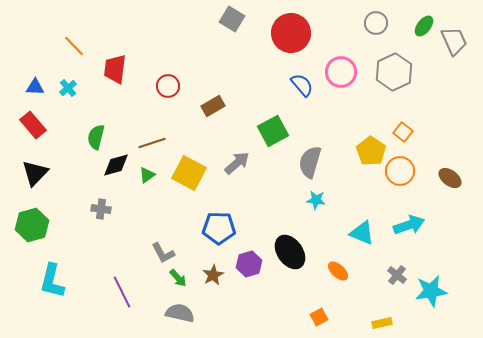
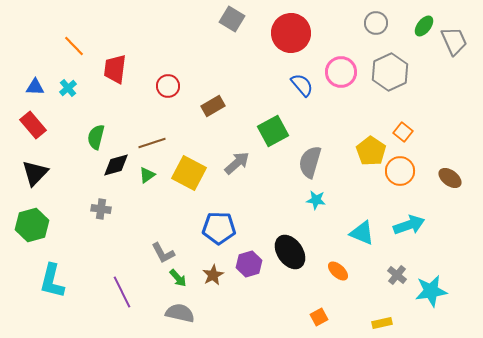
gray hexagon at (394, 72): moved 4 px left
